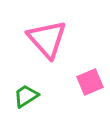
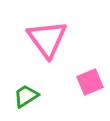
pink triangle: rotated 6 degrees clockwise
